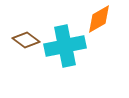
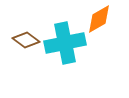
cyan cross: moved 3 px up
